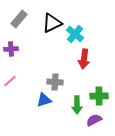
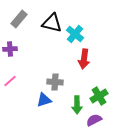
black triangle: rotated 40 degrees clockwise
purple cross: moved 1 px left
green cross: rotated 30 degrees counterclockwise
